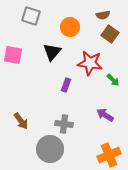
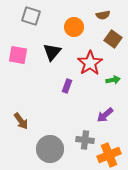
orange circle: moved 4 px right
brown square: moved 3 px right, 5 px down
pink square: moved 5 px right
red star: rotated 30 degrees clockwise
green arrow: rotated 56 degrees counterclockwise
purple rectangle: moved 1 px right, 1 px down
purple arrow: rotated 72 degrees counterclockwise
gray cross: moved 21 px right, 16 px down
